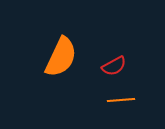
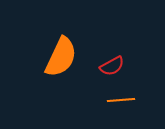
red semicircle: moved 2 px left
